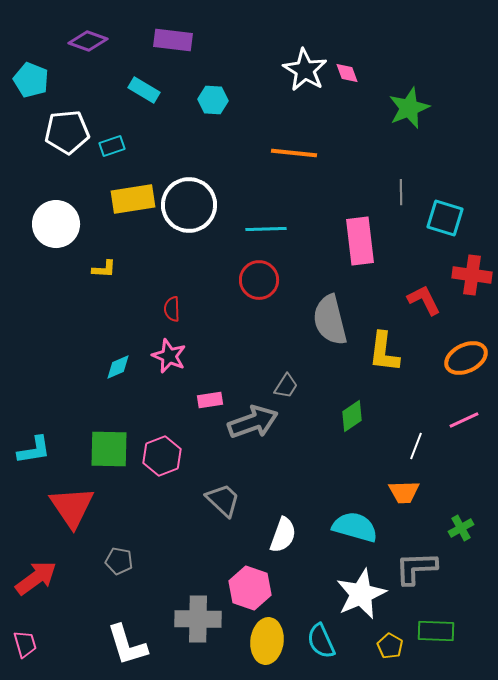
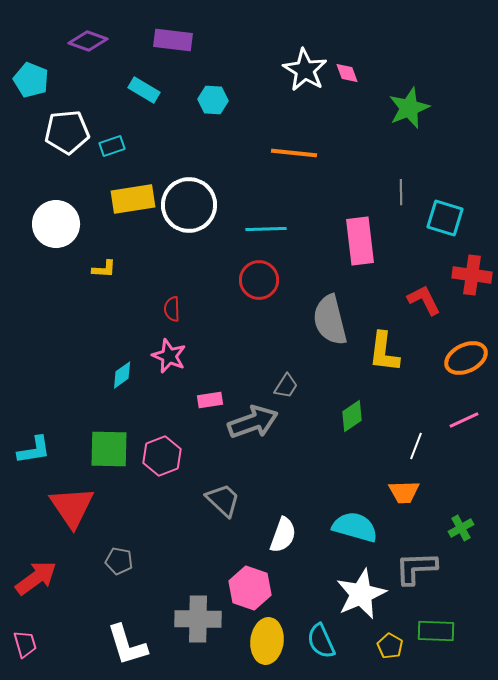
cyan diamond at (118, 367): moved 4 px right, 8 px down; rotated 12 degrees counterclockwise
